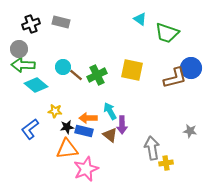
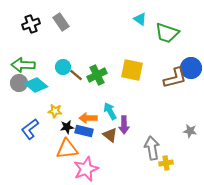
gray rectangle: rotated 42 degrees clockwise
gray circle: moved 34 px down
purple arrow: moved 2 px right
